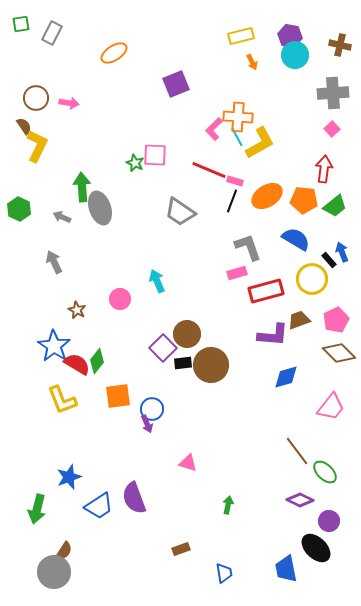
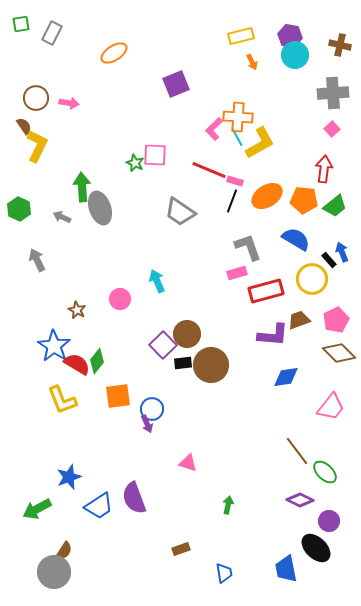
gray arrow at (54, 262): moved 17 px left, 2 px up
purple square at (163, 348): moved 3 px up
blue diamond at (286, 377): rotated 8 degrees clockwise
green arrow at (37, 509): rotated 48 degrees clockwise
